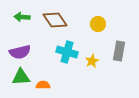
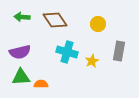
orange semicircle: moved 2 px left, 1 px up
